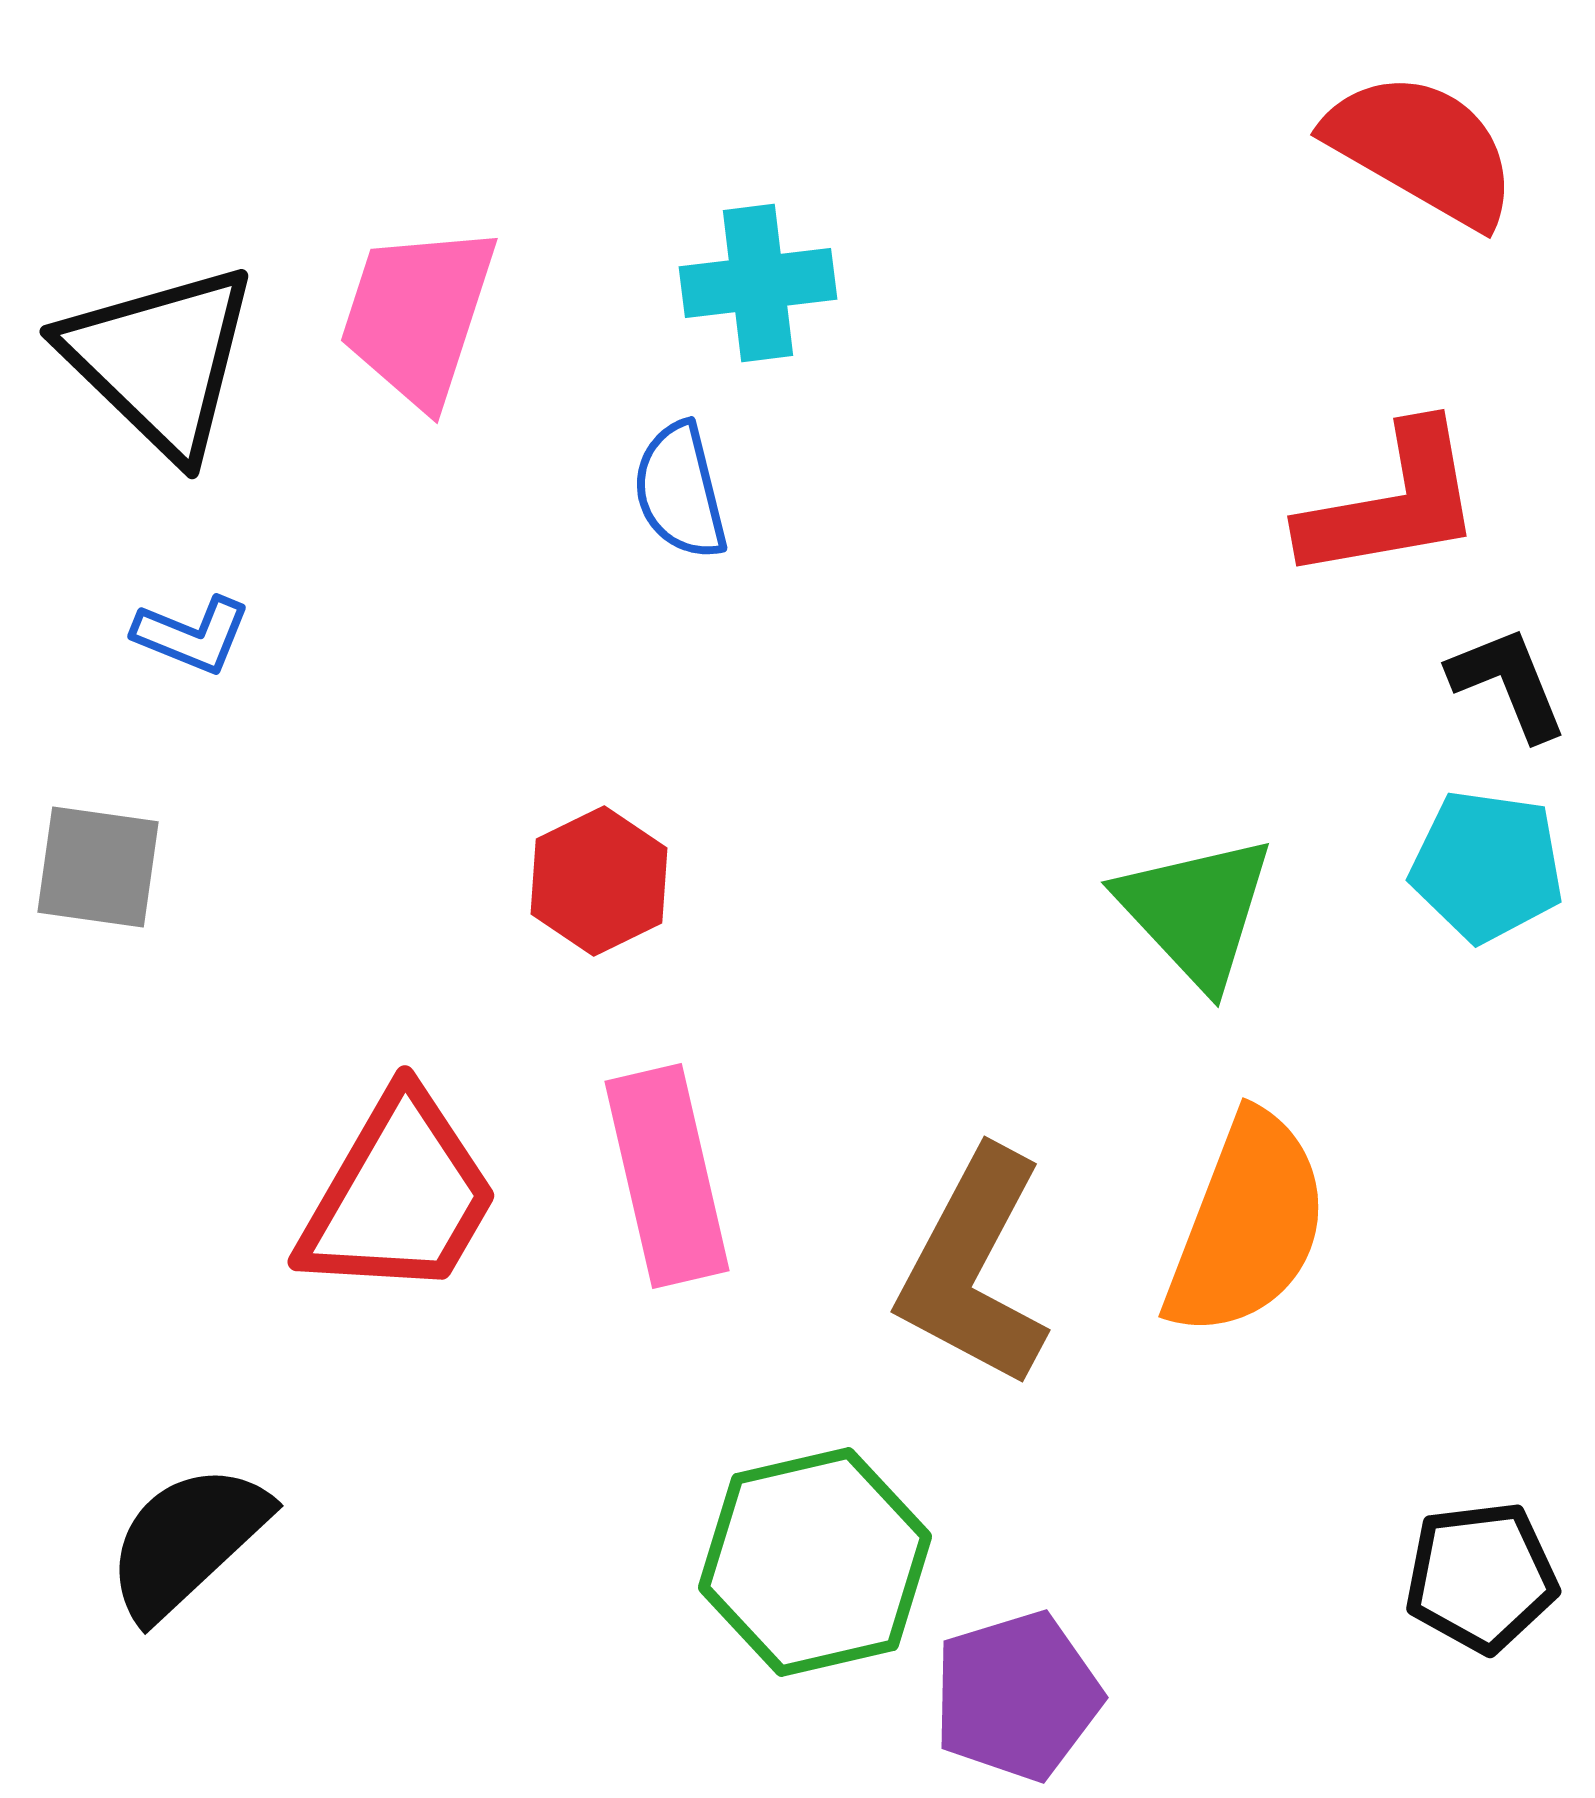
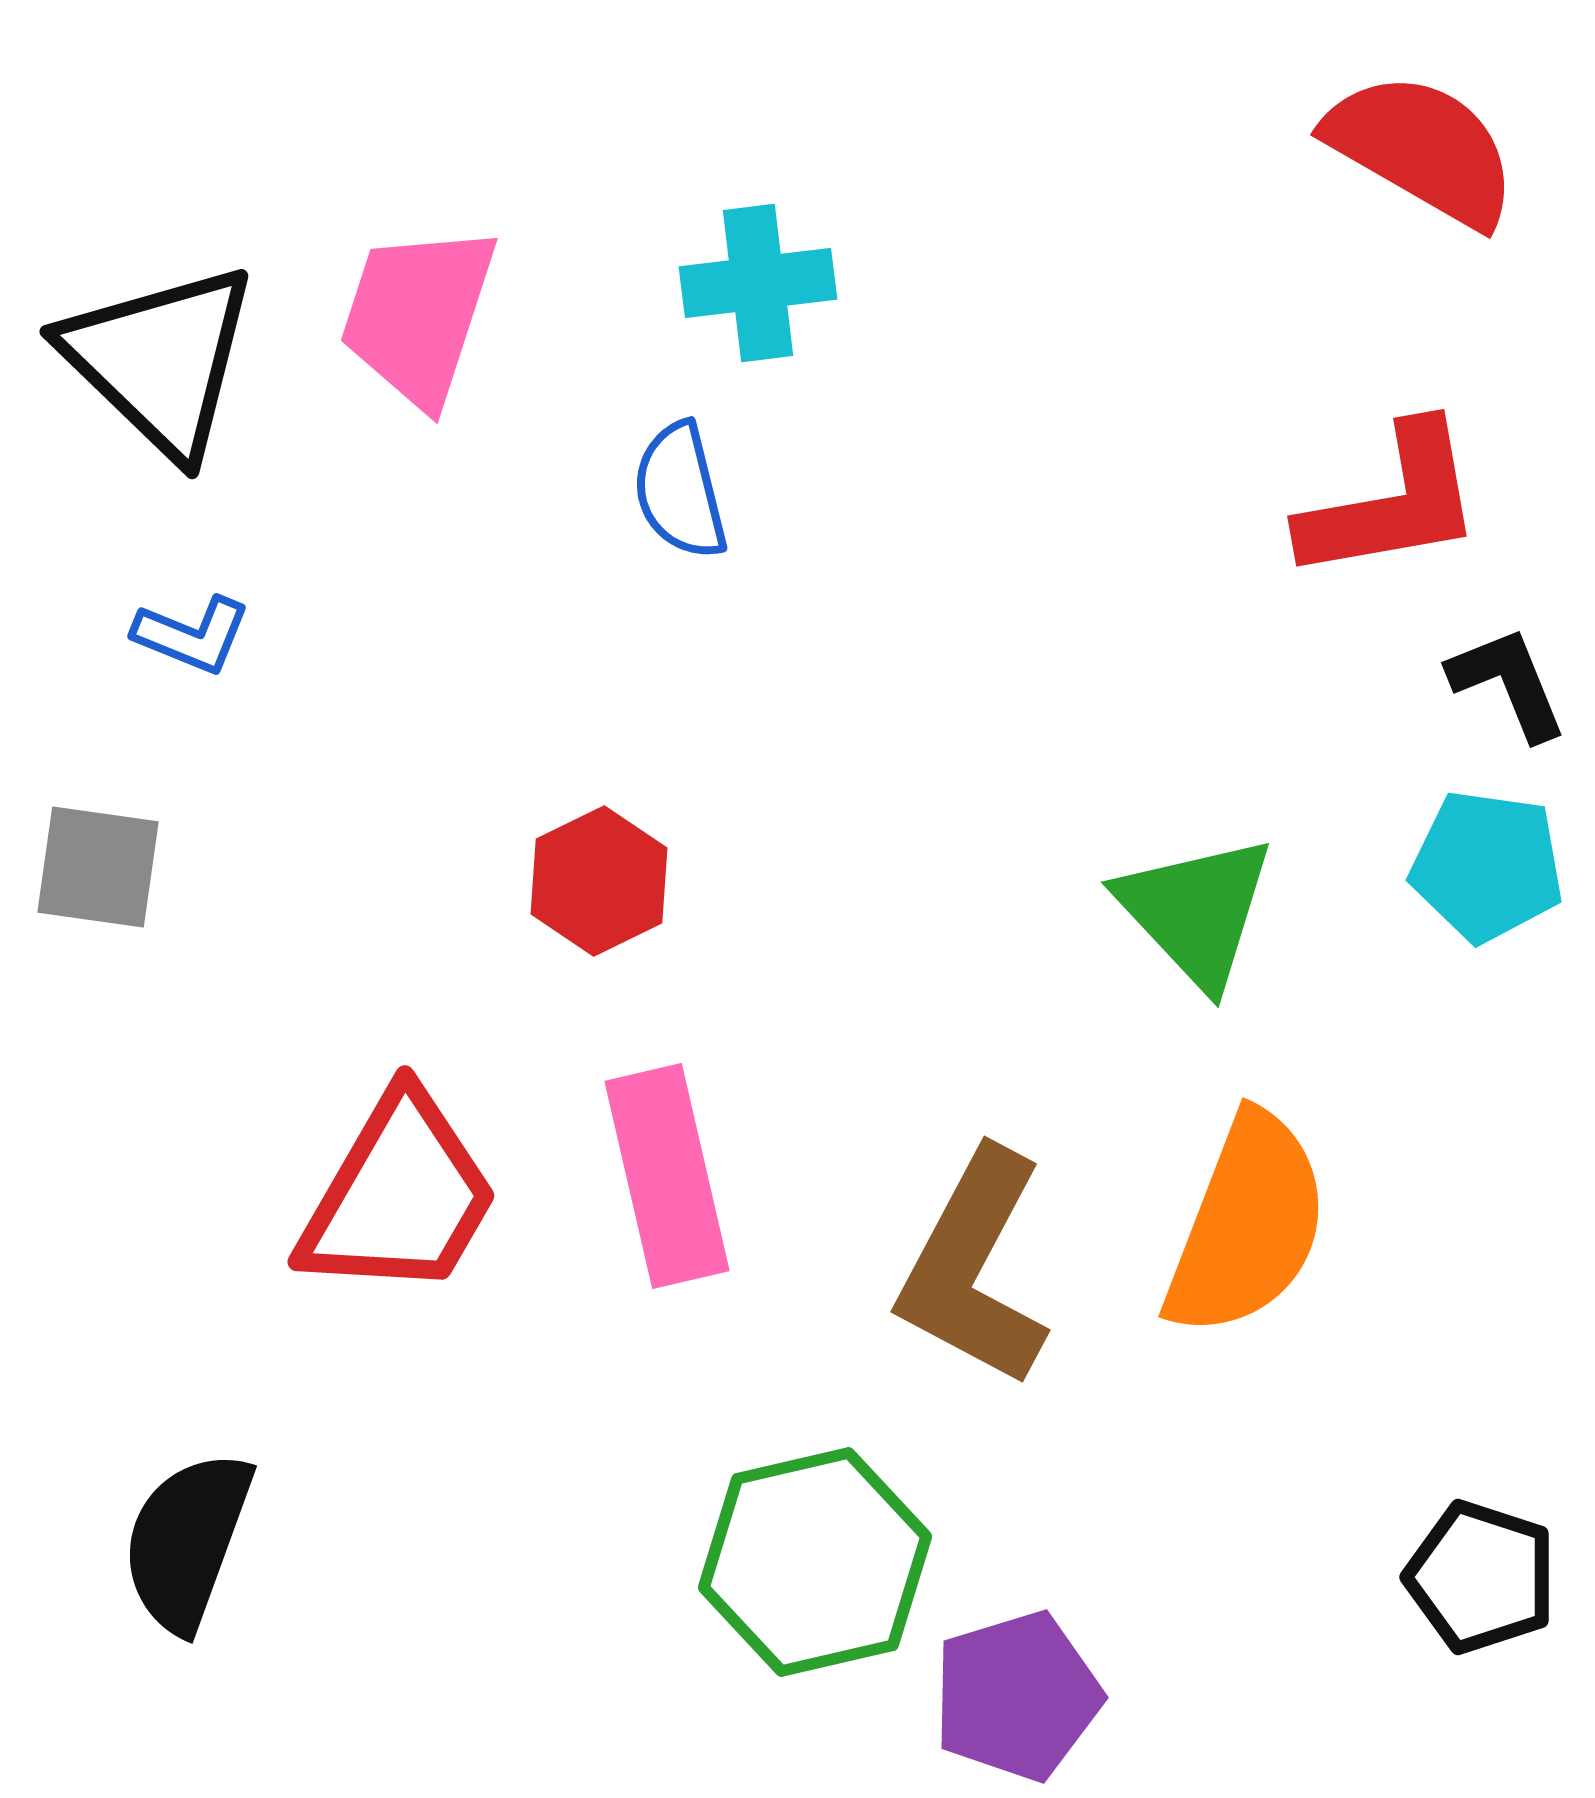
black semicircle: rotated 27 degrees counterclockwise
black pentagon: rotated 25 degrees clockwise
